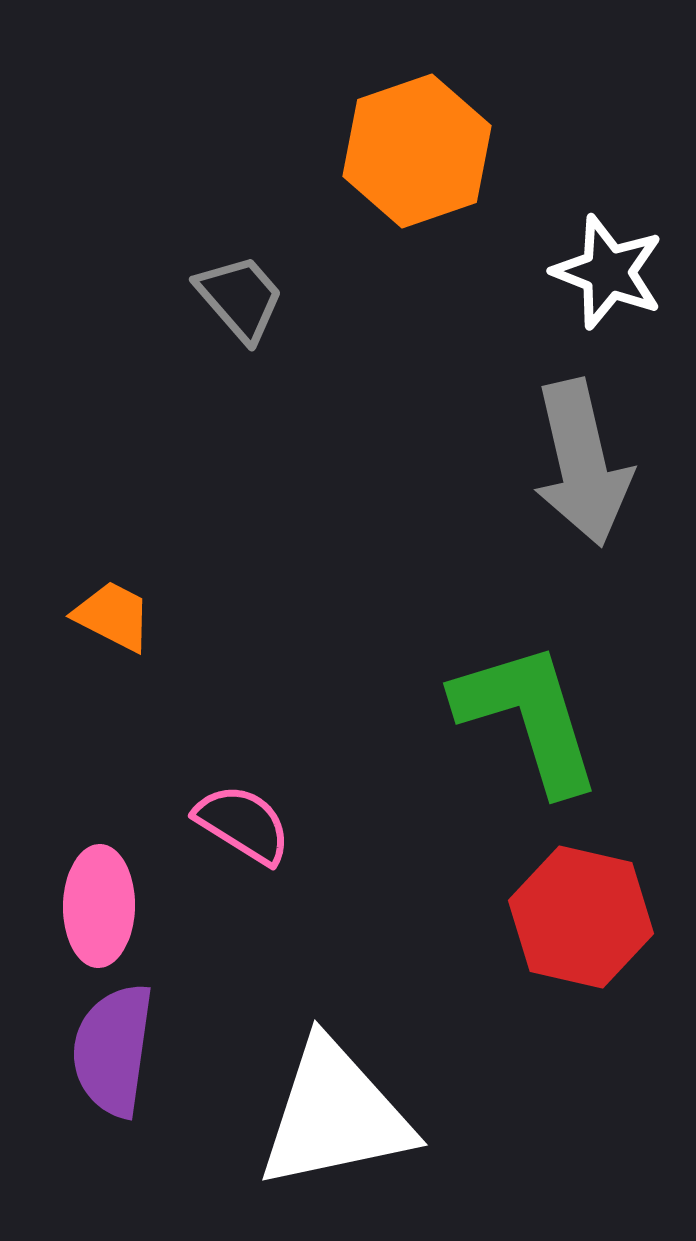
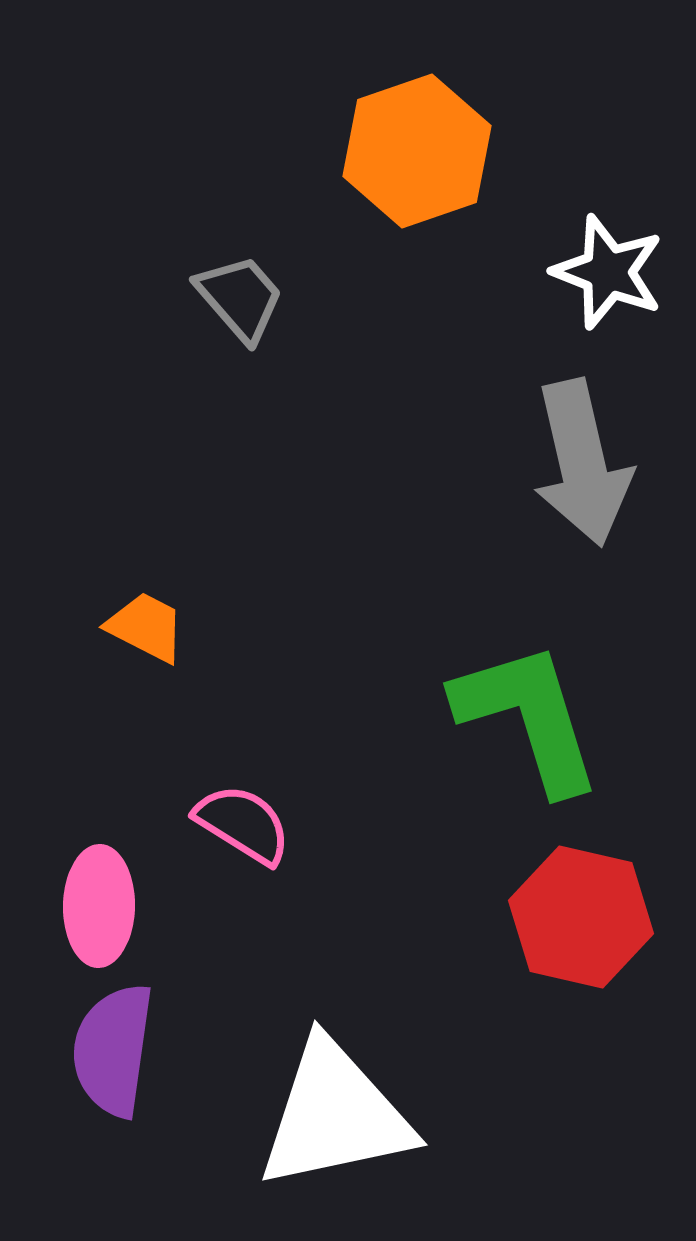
orange trapezoid: moved 33 px right, 11 px down
